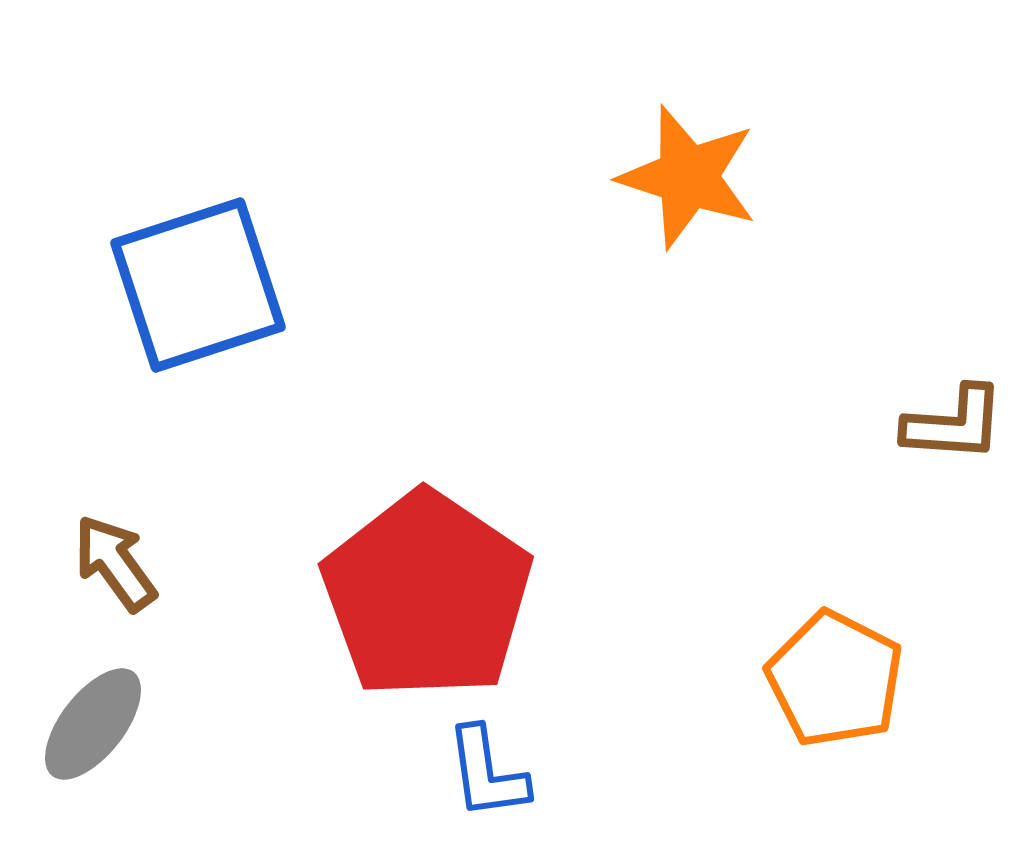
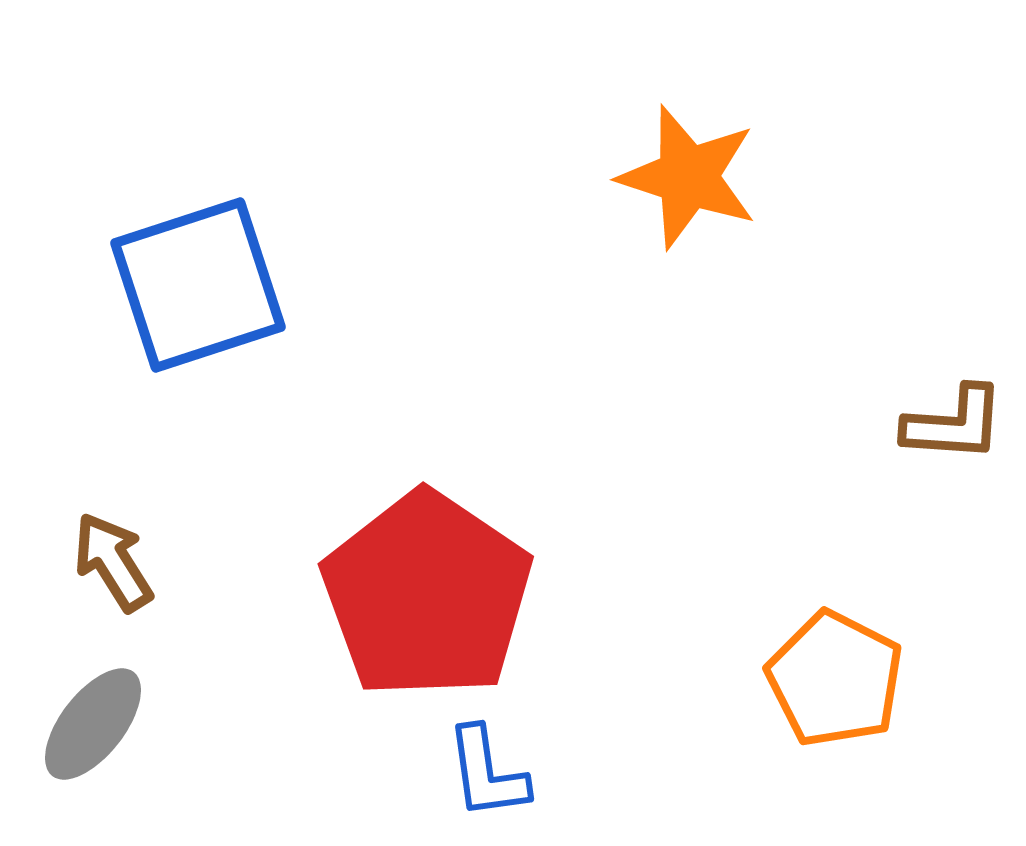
brown arrow: moved 2 px left, 1 px up; rotated 4 degrees clockwise
